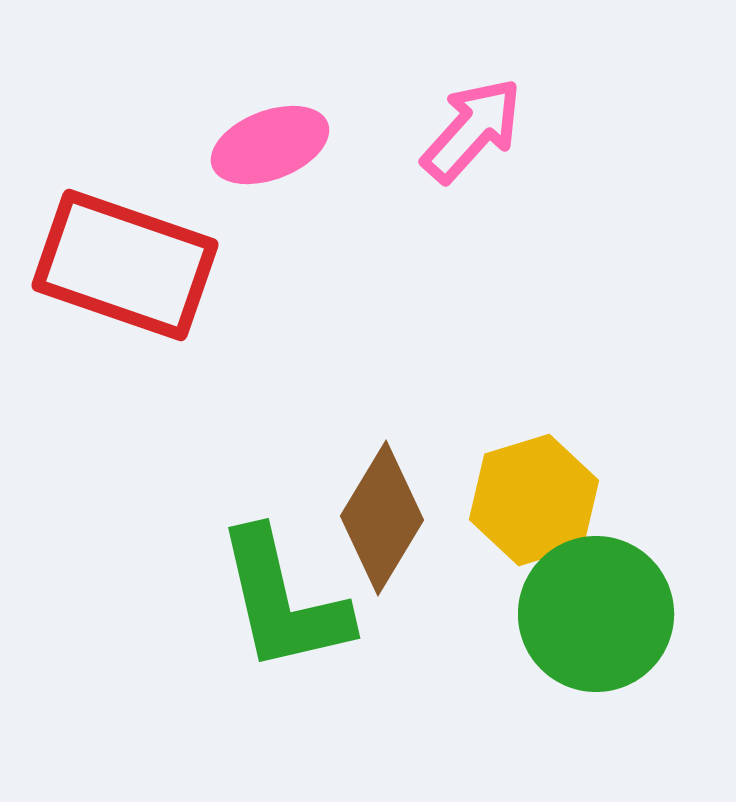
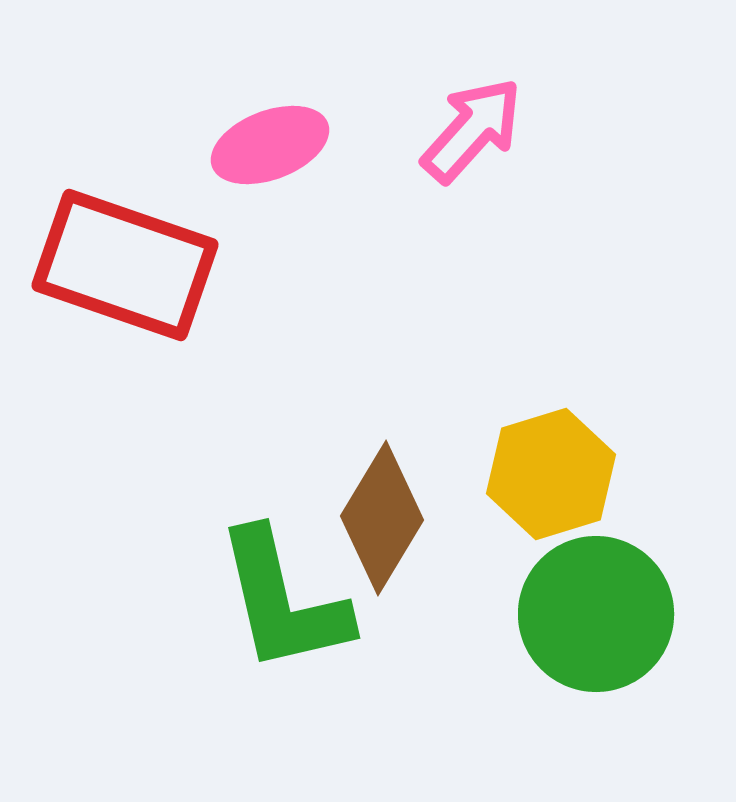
yellow hexagon: moved 17 px right, 26 px up
